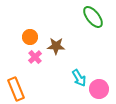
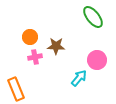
pink cross: rotated 32 degrees clockwise
cyan arrow: rotated 108 degrees counterclockwise
pink circle: moved 2 px left, 29 px up
